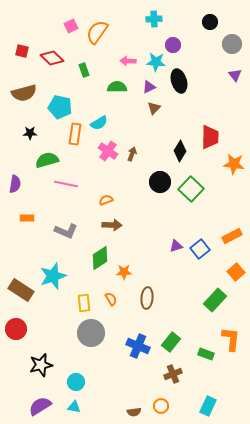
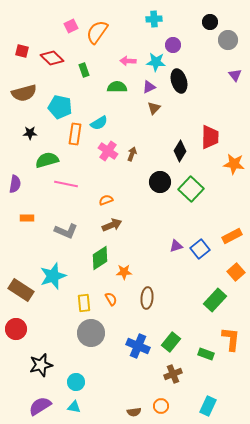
gray circle at (232, 44): moved 4 px left, 4 px up
brown arrow at (112, 225): rotated 24 degrees counterclockwise
